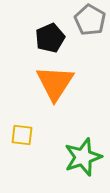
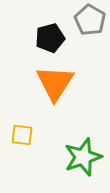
black pentagon: rotated 8 degrees clockwise
